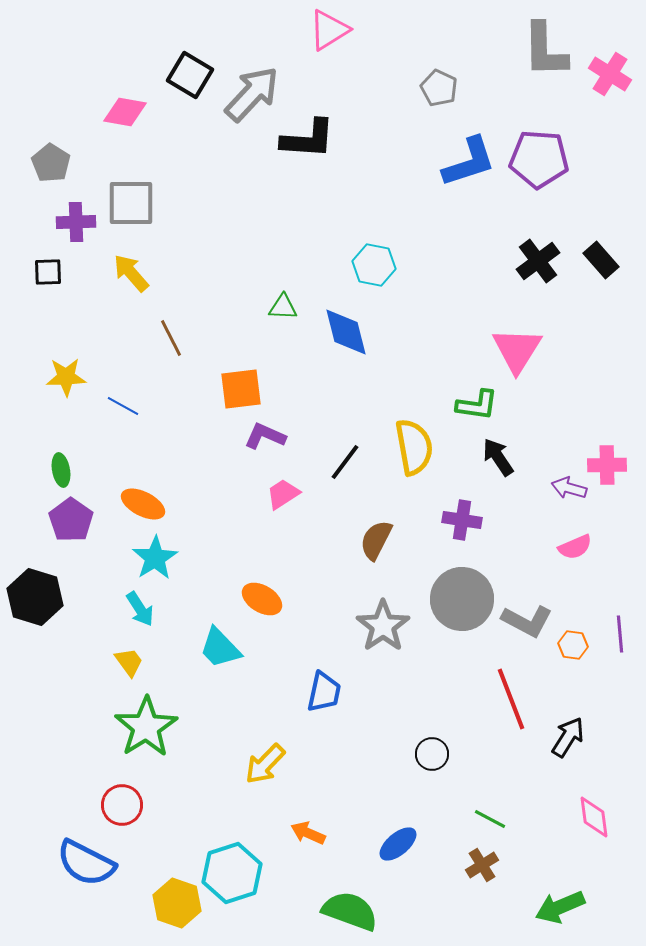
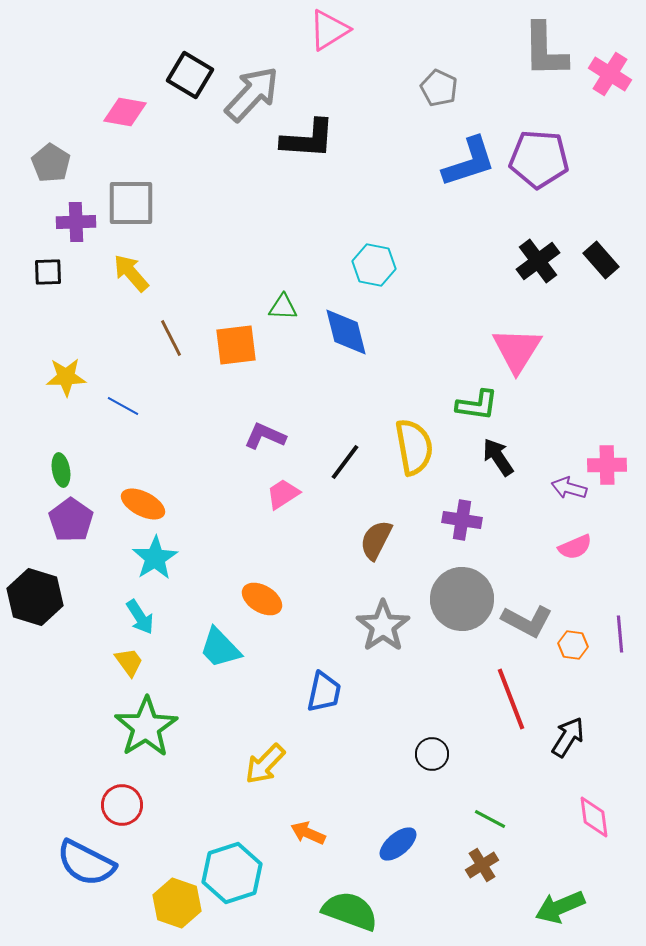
orange square at (241, 389): moved 5 px left, 44 px up
cyan arrow at (140, 609): moved 8 px down
